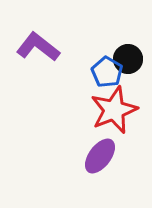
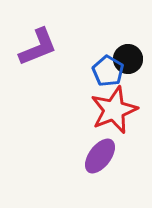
purple L-shape: rotated 120 degrees clockwise
blue pentagon: moved 1 px right, 1 px up
